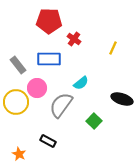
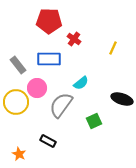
green square: rotated 21 degrees clockwise
